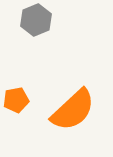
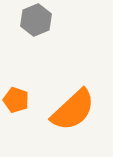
orange pentagon: rotated 30 degrees clockwise
